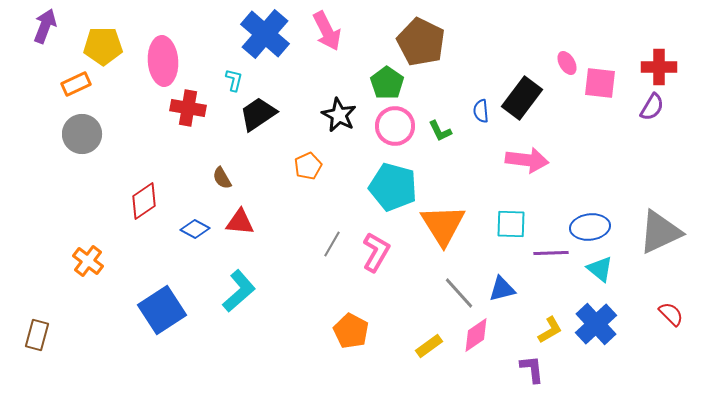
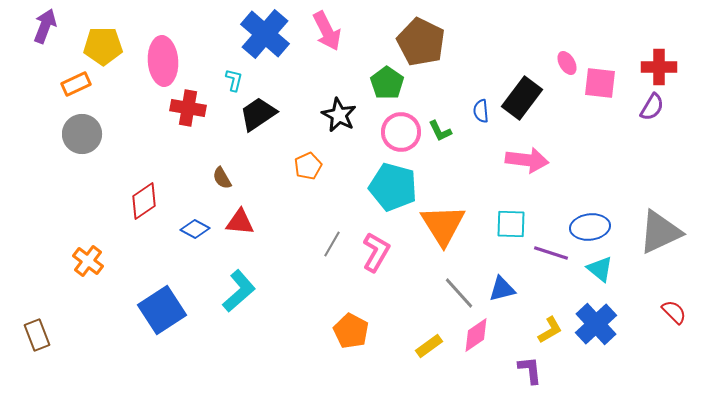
pink circle at (395, 126): moved 6 px right, 6 px down
purple line at (551, 253): rotated 20 degrees clockwise
red semicircle at (671, 314): moved 3 px right, 2 px up
brown rectangle at (37, 335): rotated 36 degrees counterclockwise
purple L-shape at (532, 369): moved 2 px left, 1 px down
